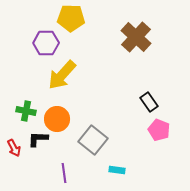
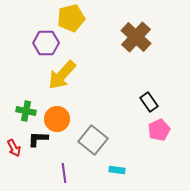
yellow pentagon: rotated 16 degrees counterclockwise
pink pentagon: rotated 25 degrees clockwise
